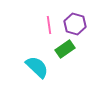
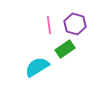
cyan semicircle: rotated 75 degrees counterclockwise
